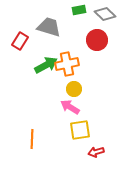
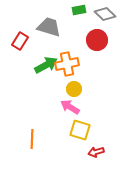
yellow square: rotated 25 degrees clockwise
